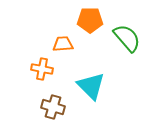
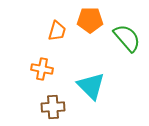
orange trapezoid: moved 6 px left, 13 px up; rotated 110 degrees clockwise
brown cross: rotated 20 degrees counterclockwise
